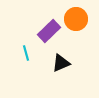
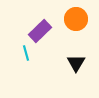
purple rectangle: moved 9 px left
black triangle: moved 15 px right; rotated 36 degrees counterclockwise
